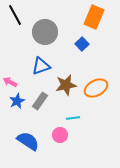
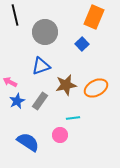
black line: rotated 15 degrees clockwise
blue semicircle: moved 1 px down
